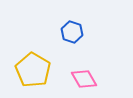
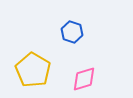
pink diamond: rotated 76 degrees counterclockwise
